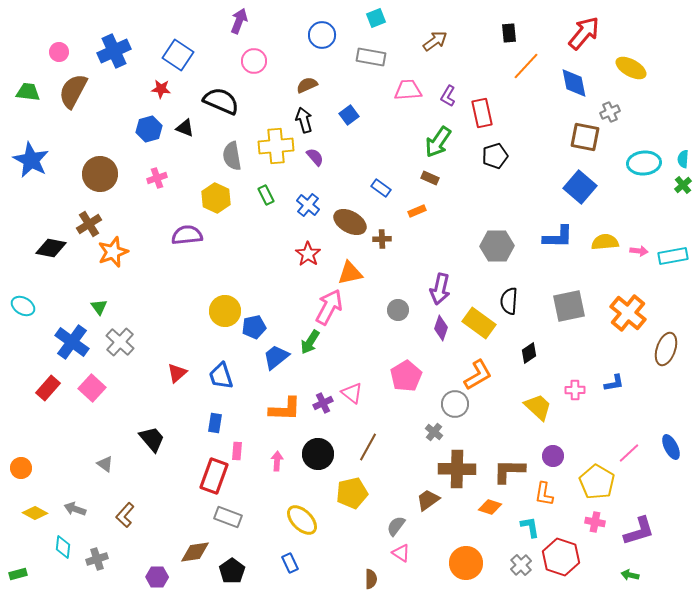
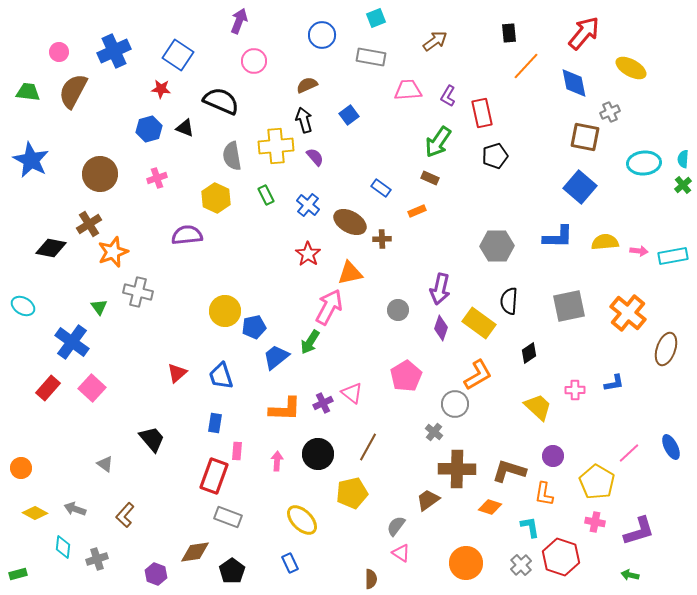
gray cross at (120, 342): moved 18 px right, 50 px up; rotated 28 degrees counterclockwise
brown L-shape at (509, 471): rotated 16 degrees clockwise
purple hexagon at (157, 577): moved 1 px left, 3 px up; rotated 20 degrees clockwise
